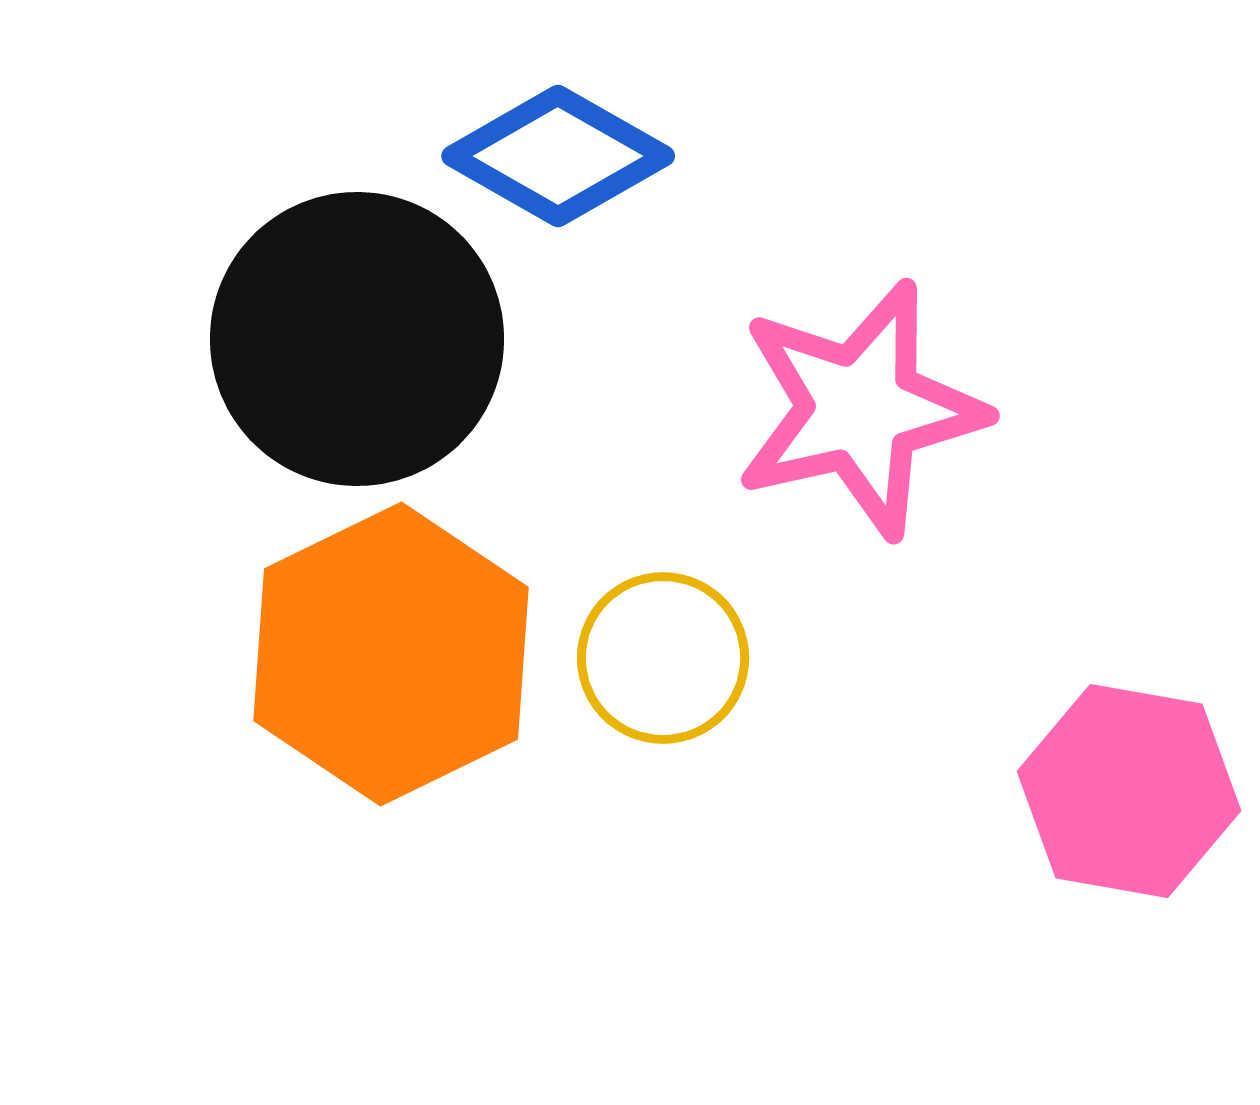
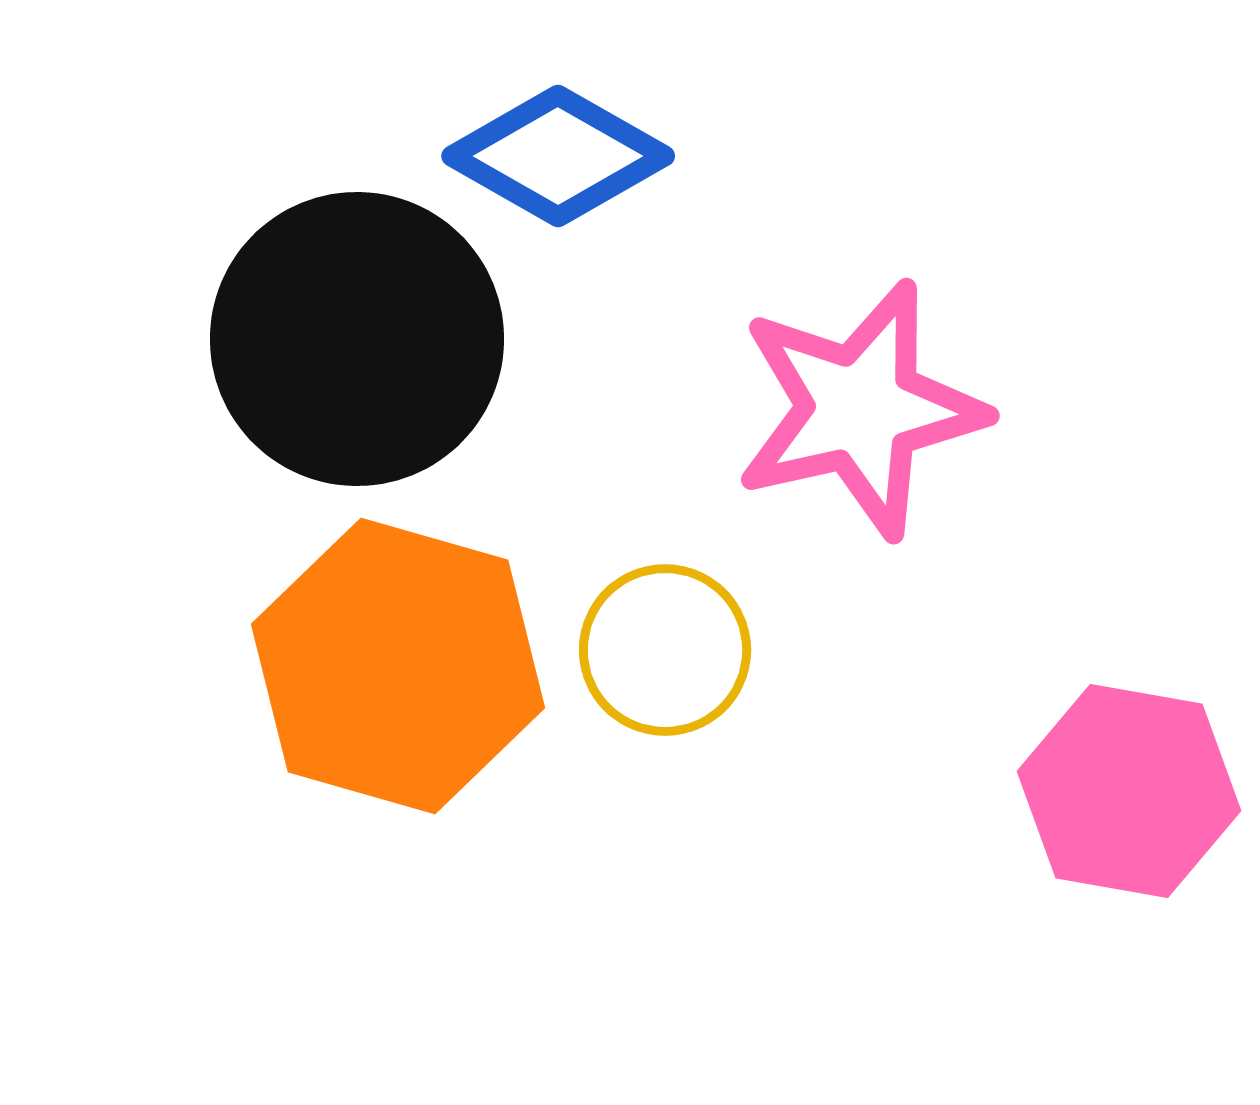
orange hexagon: moved 7 px right, 12 px down; rotated 18 degrees counterclockwise
yellow circle: moved 2 px right, 8 px up
